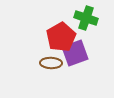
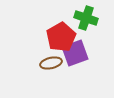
brown ellipse: rotated 15 degrees counterclockwise
